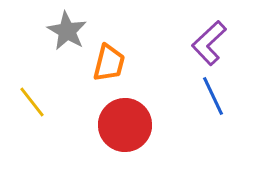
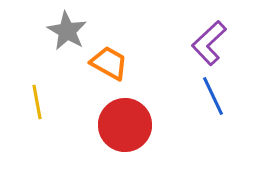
orange trapezoid: rotated 75 degrees counterclockwise
yellow line: moved 5 px right; rotated 28 degrees clockwise
